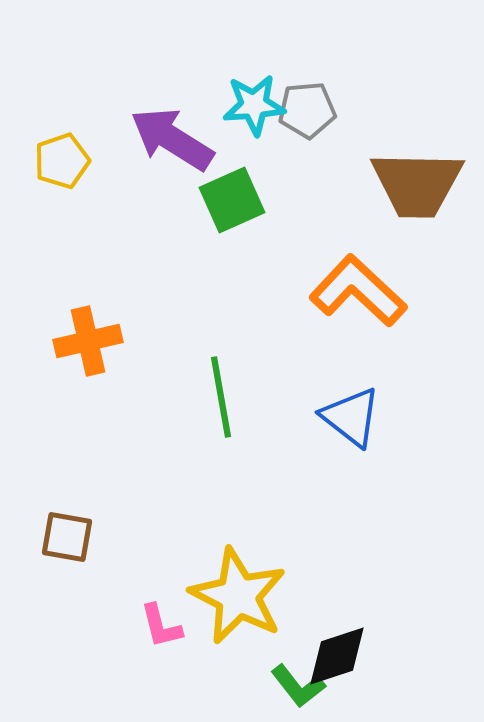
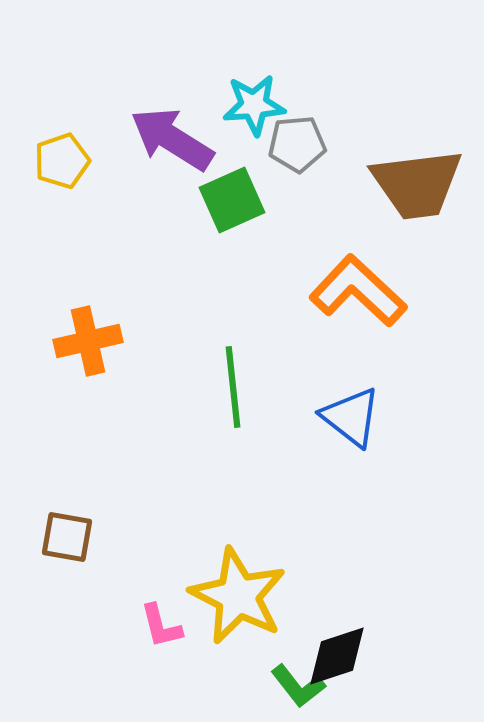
gray pentagon: moved 10 px left, 34 px down
brown trapezoid: rotated 8 degrees counterclockwise
green line: moved 12 px right, 10 px up; rotated 4 degrees clockwise
